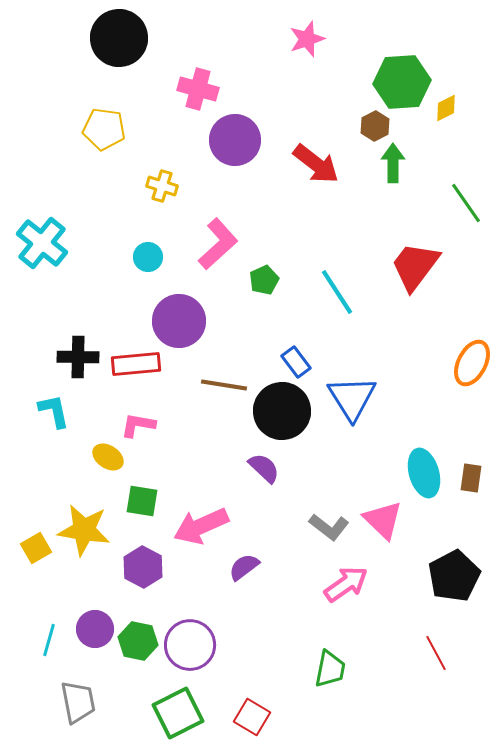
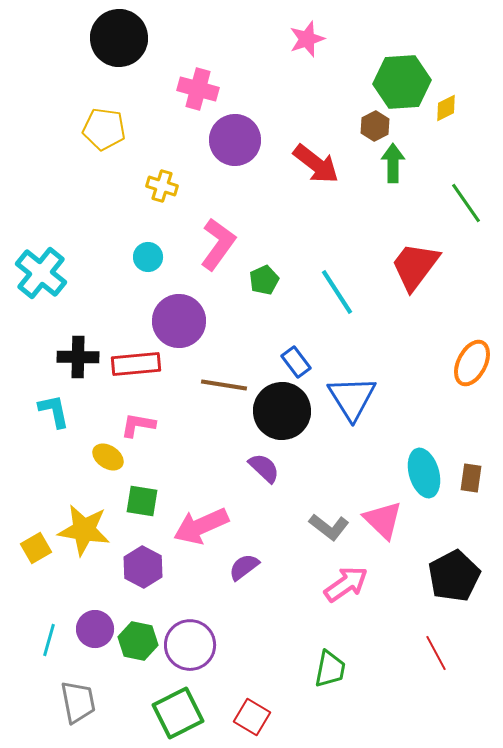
cyan cross at (42, 243): moved 1 px left, 30 px down
pink L-shape at (218, 244): rotated 12 degrees counterclockwise
